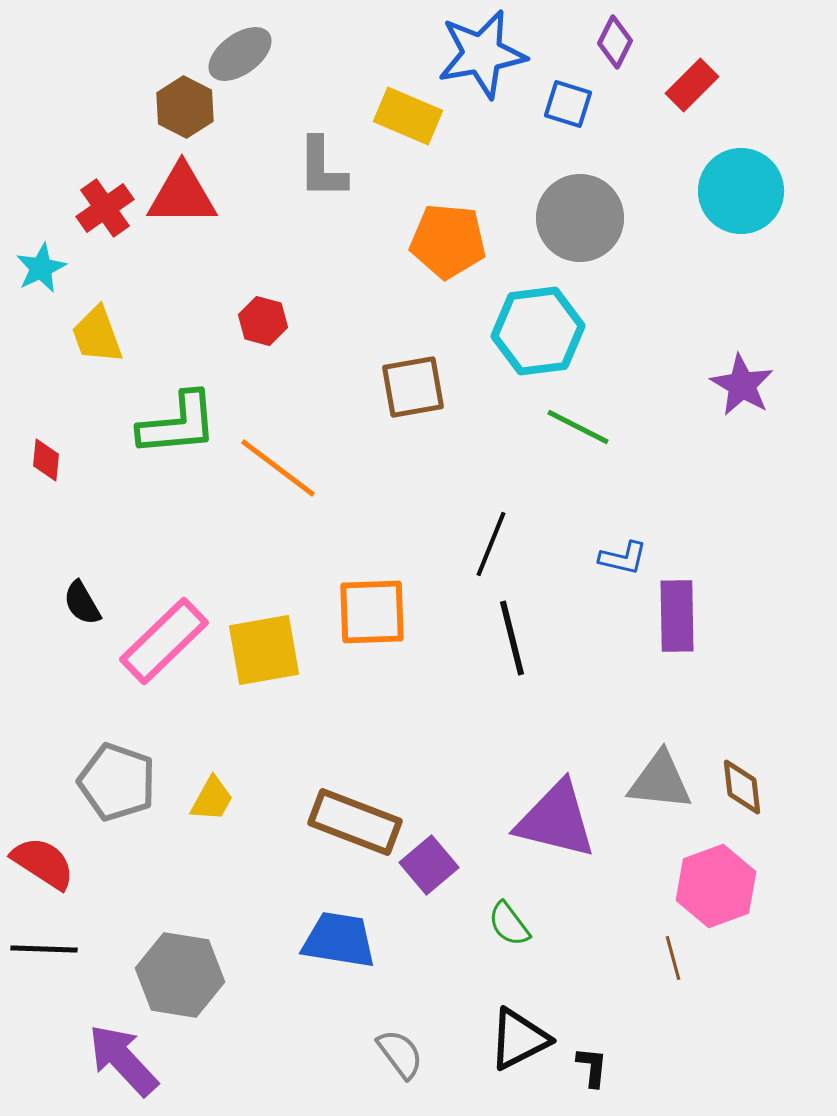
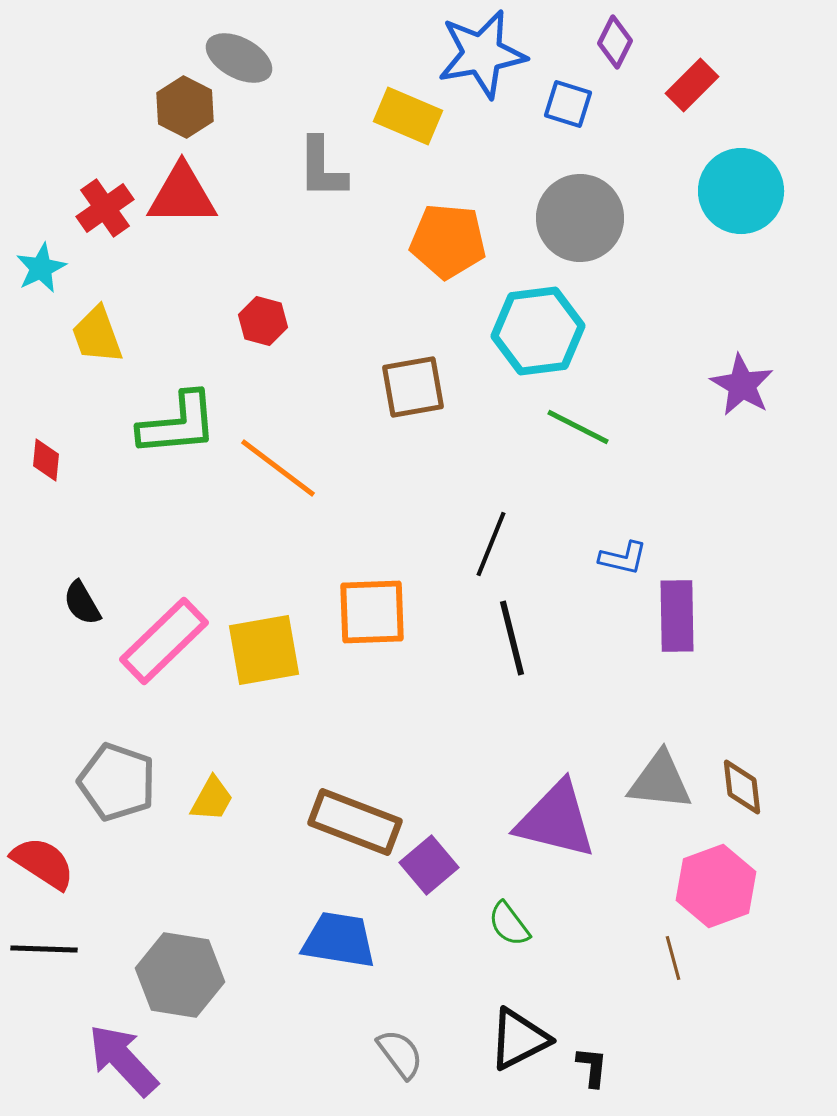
gray ellipse at (240, 54): moved 1 px left, 4 px down; rotated 64 degrees clockwise
